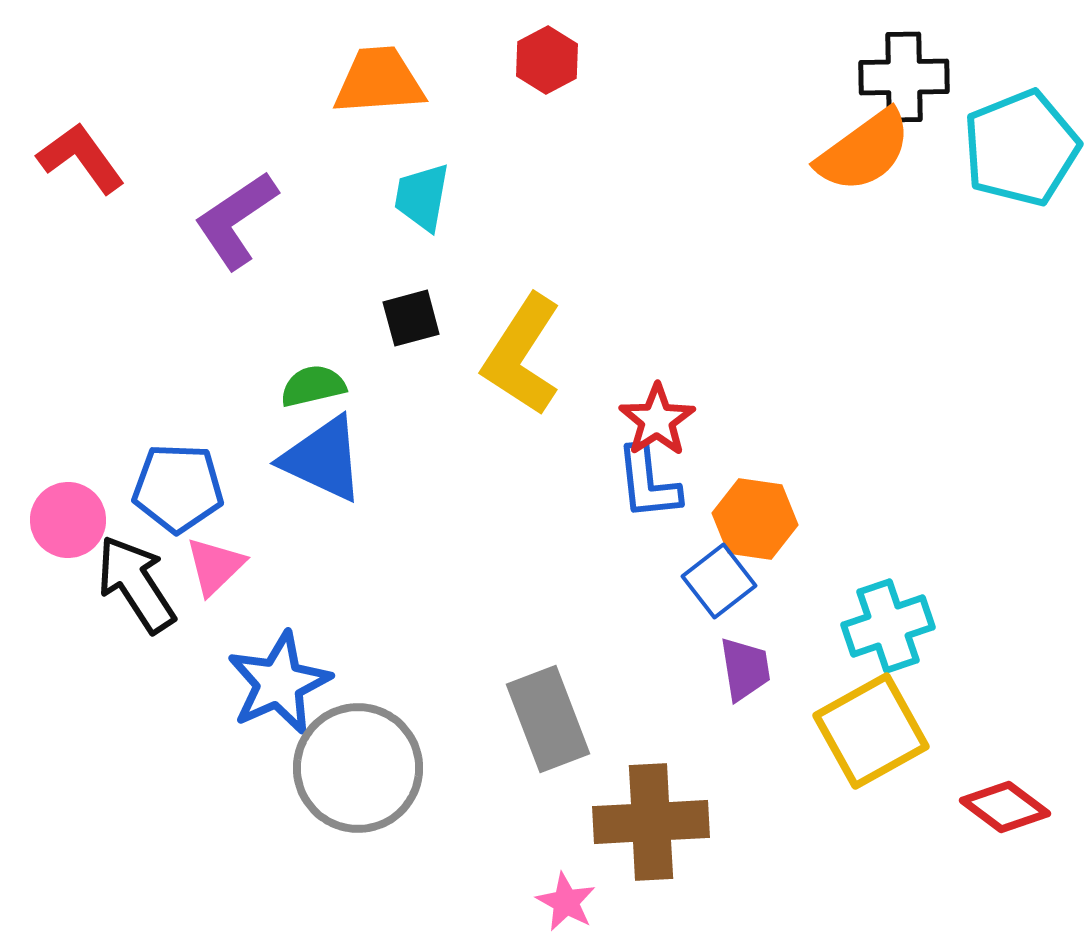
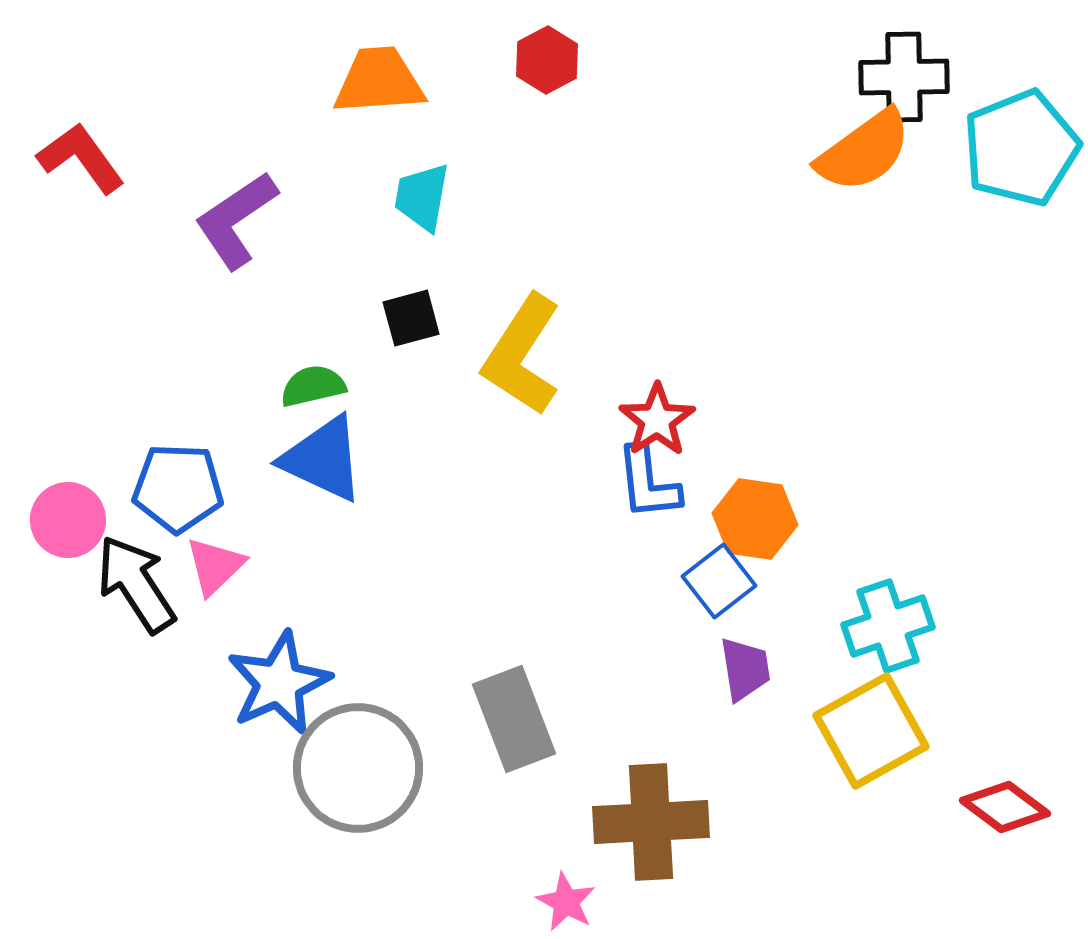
gray rectangle: moved 34 px left
